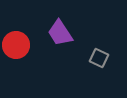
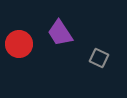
red circle: moved 3 px right, 1 px up
